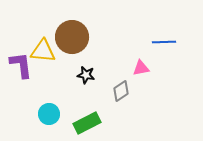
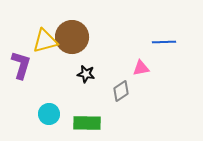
yellow triangle: moved 2 px right, 10 px up; rotated 20 degrees counterclockwise
purple L-shape: rotated 24 degrees clockwise
black star: moved 1 px up
green rectangle: rotated 28 degrees clockwise
